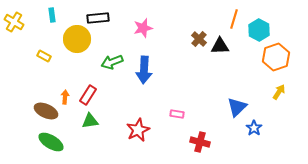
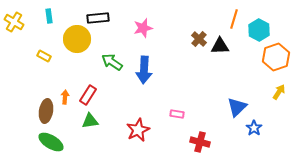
cyan rectangle: moved 3 px left, 1 px down
green arrow: rotated 55 degrees clockwise
brown ellipse: rotated 75 degrees clockwise
